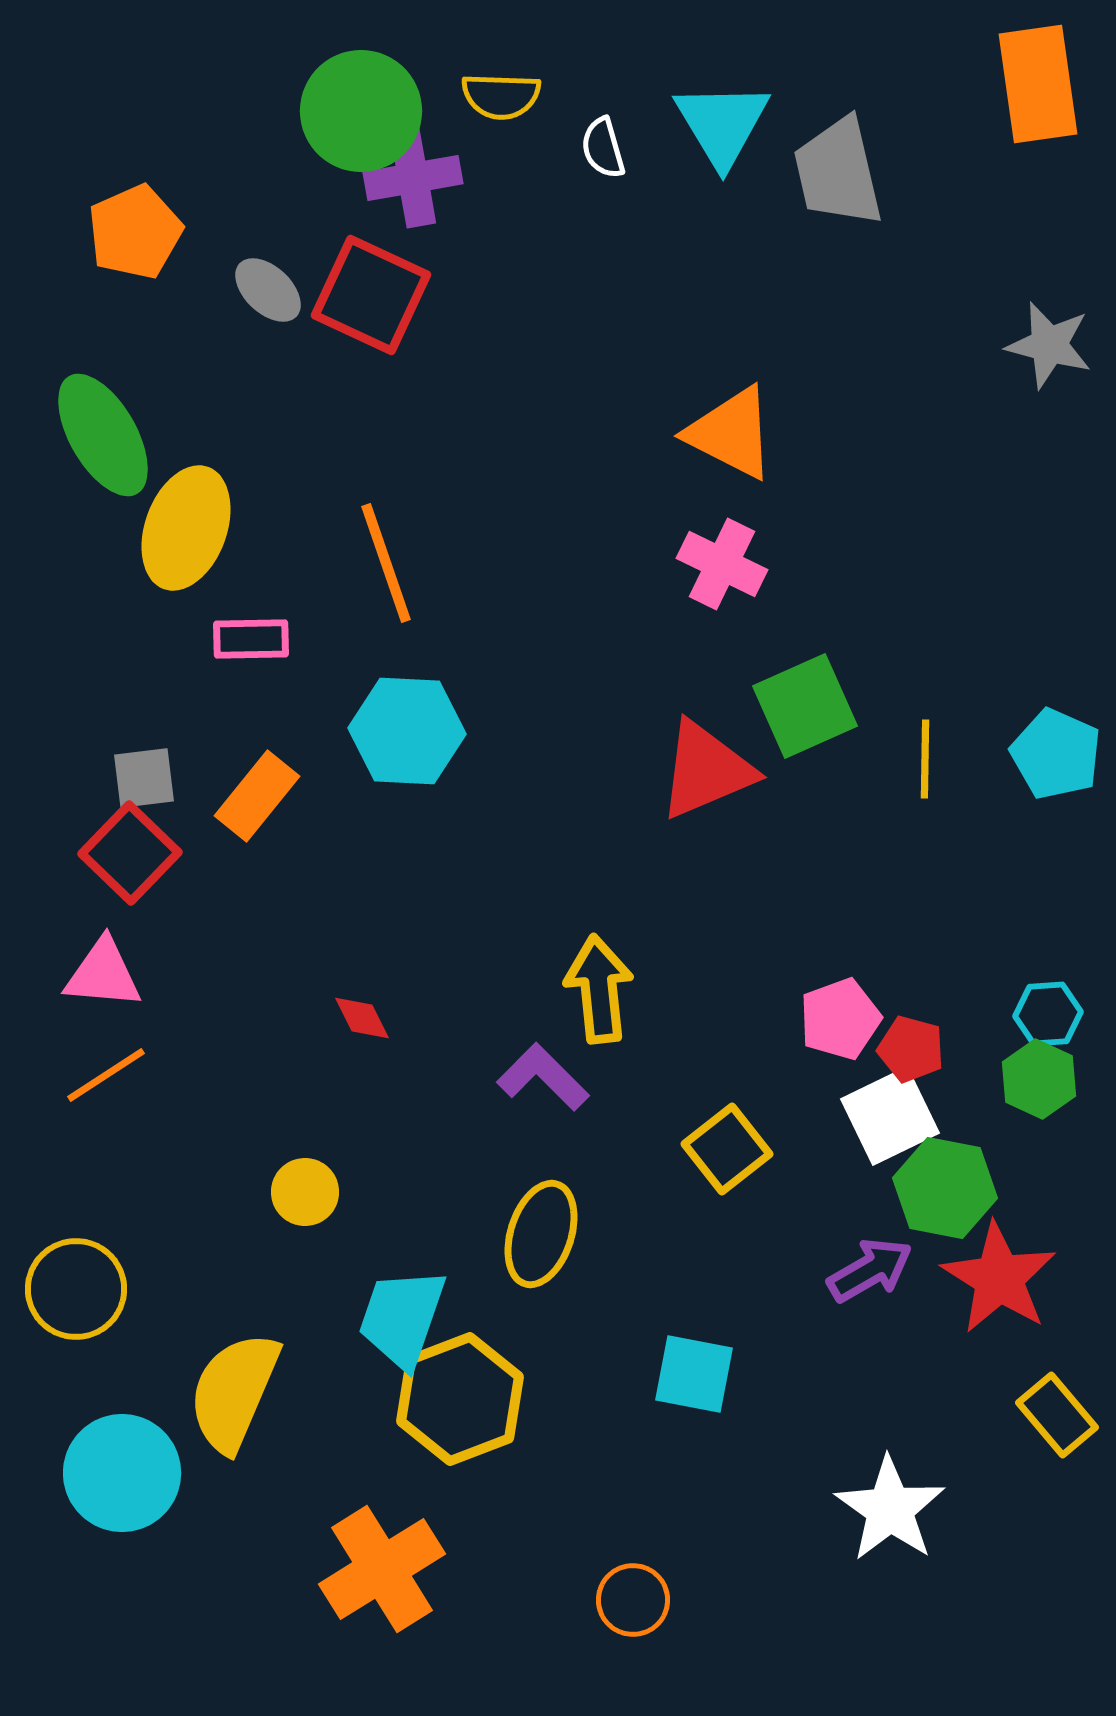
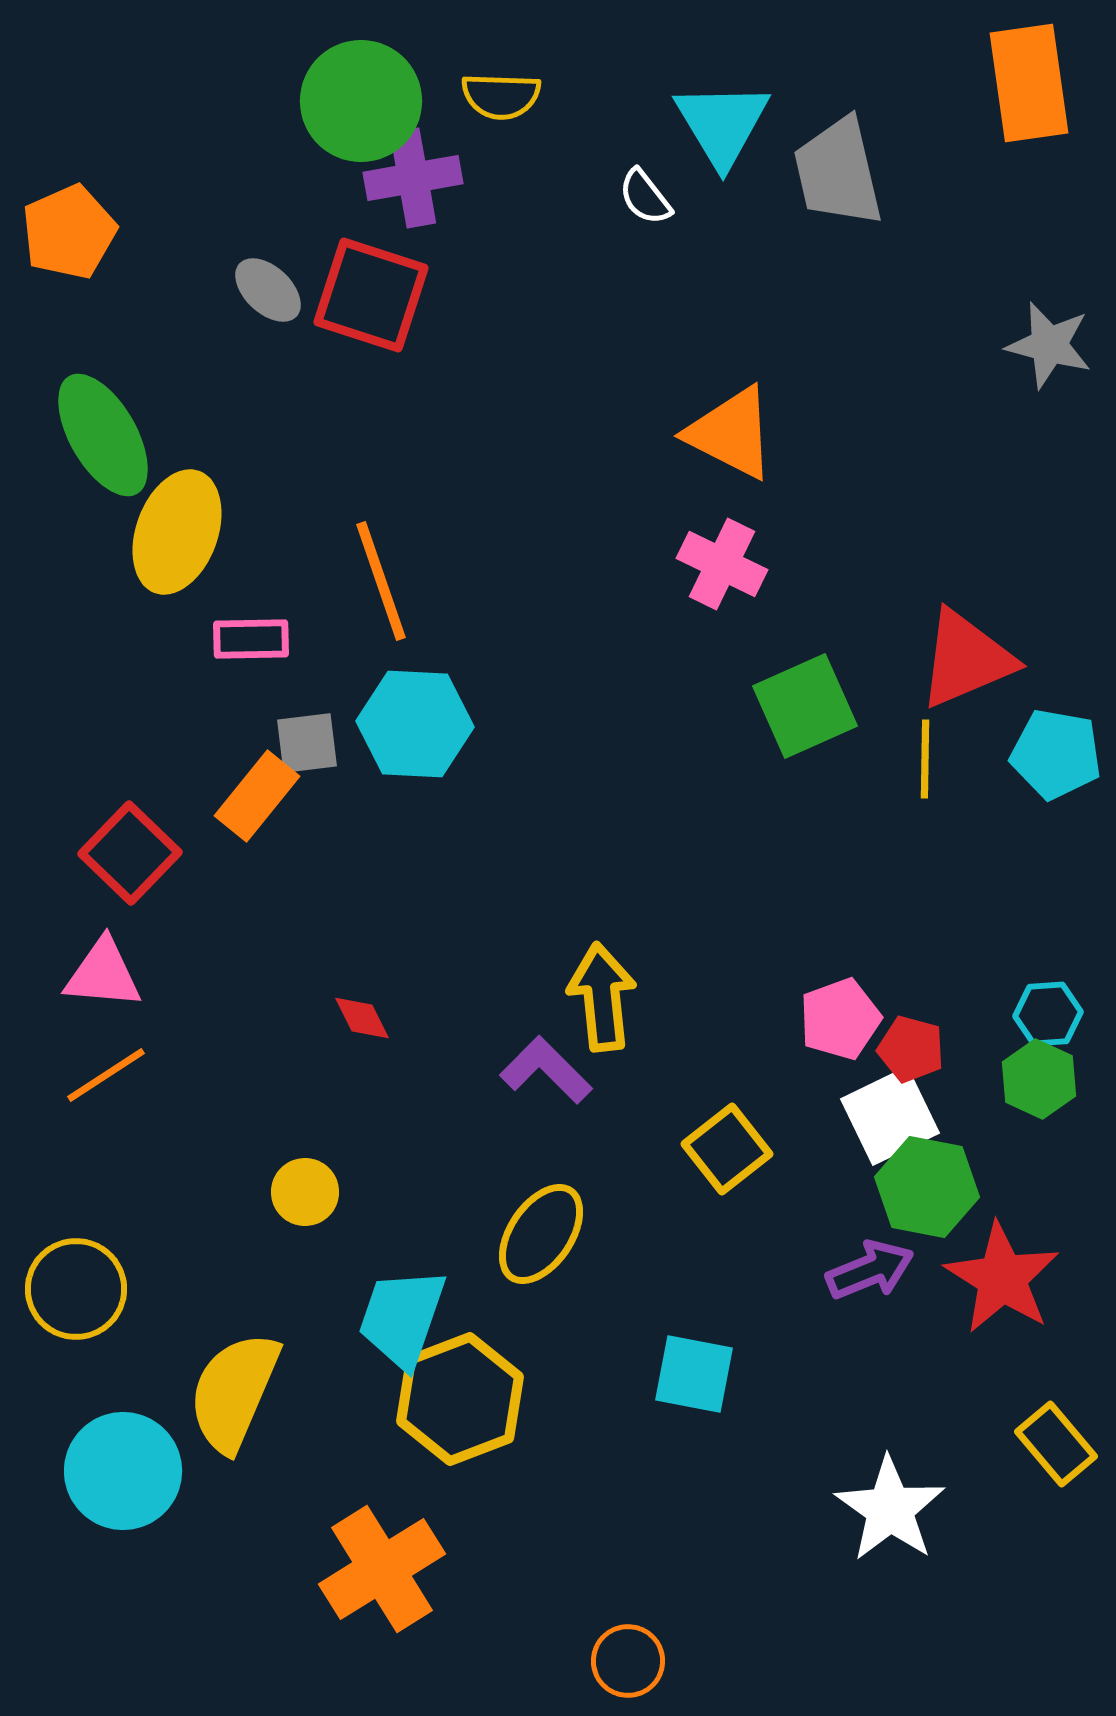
orange rectangle at (1038, 84): moved 9 px left, 1 px up
green circle at (361, 111): moved 10 px up
white semicircle at (603, 148): moved 42 px right, 49 px down; rotated 22 degrees counterclockwise
orange pentagon at (135, 232): moved 66 px left
red square at (371, 295): rotated 7 degrees counterclockwise
yellow ellipse at (186, 528): moved 9 px left, 4 px down
orange line at (386, 563): moved 5 px left, 18 px down
cyan hexagon at (407, 731): moved 8 px right, 7 px up
cyan pentagon at (1056, 754): rotated 14 degrees counterclockwise
red triangle at (706, 770): moved 260 px right, 111 px up
gray square at (144, 778): moved 163 px right, 35 px up
yellow arrow at (599, 989): moved 3 px right, 8 px down
purple L-shape at (543, 1077): moved 3 px right, 7 px up
green hexagon at (945, 1188): moved 18 px left, 1 px up
yellow ellipse at (541, 1234): rotated 16 degrees clockwise
purple arrow at (870, 1270): rotated 8 degrees clockwise
red star at (999, 1278): moved 3 px right
yellow rectangle at (1057, 1415): moved 1 px left, 29 px down
cyan circle at (122, 1473): moved 1 px right, 2 px up
orange circle at (633, 1600): moved 5 px left, 61 px down
